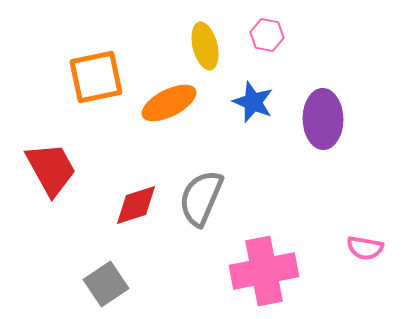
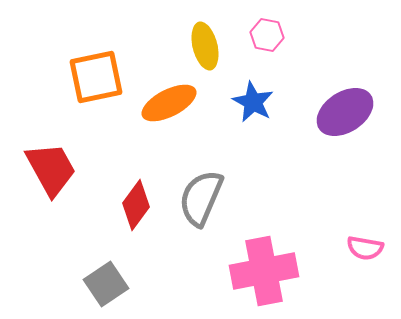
blue star: rotated 6 degrees clockwise
purple ellipse: moved 22 px right, 7 px up; rotated 58 degrees clockwise
red diamond: rotated 36 degrees counterclockwise
